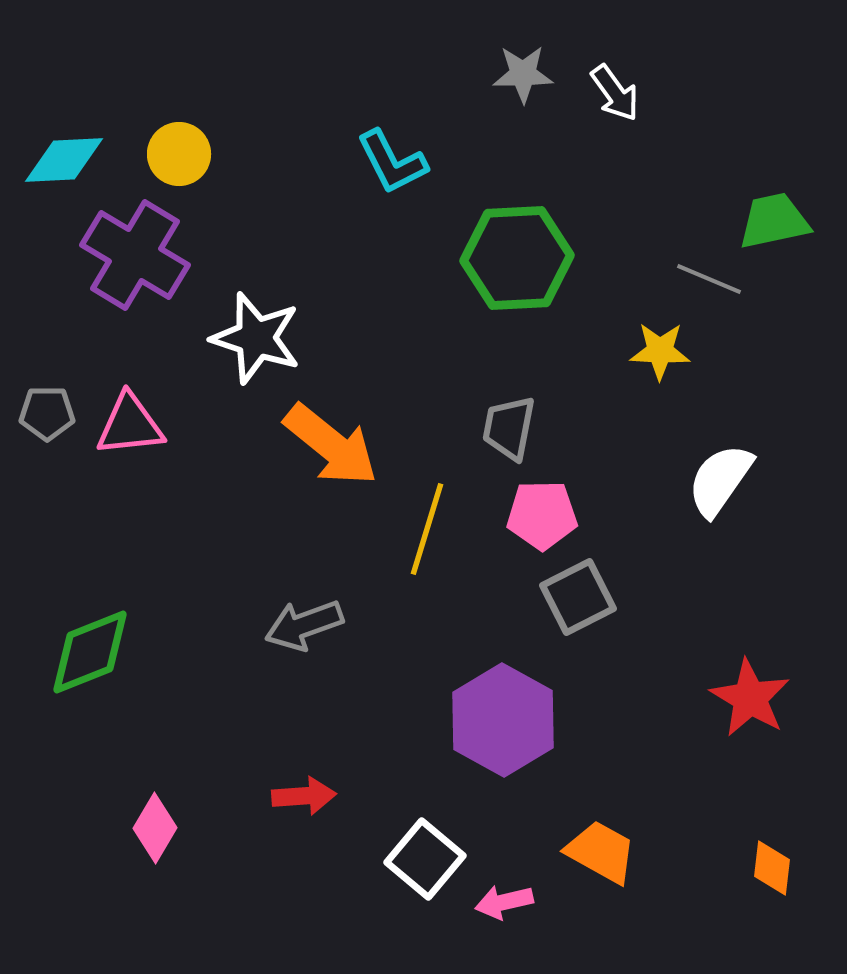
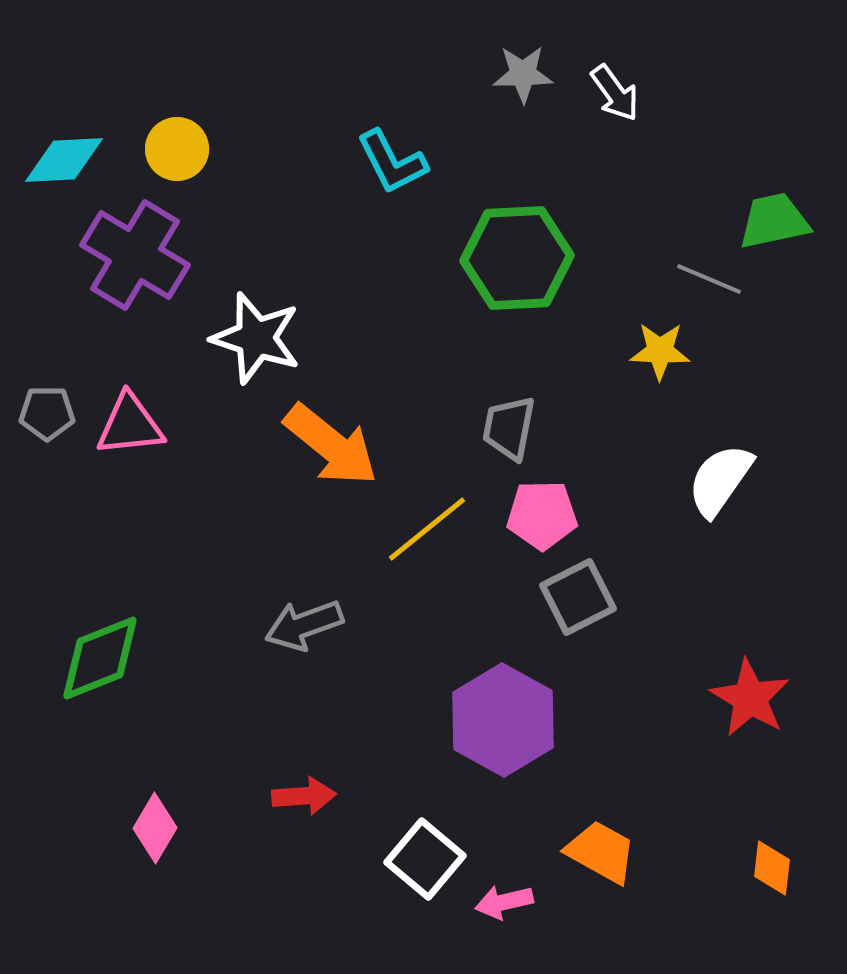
yellow circle: moved 2 px left, 5 px up
yellow line: rotated 34 degrees clockwise
green diamond: moved 10 px right, 6 px down
